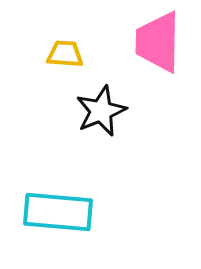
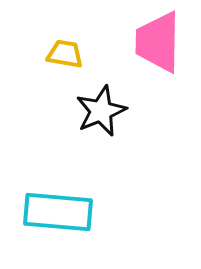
yellow trapezoid: rotated 6 degrees clockwise
